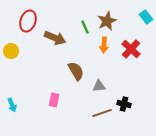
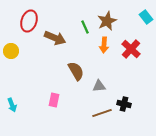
red ellipse: moved 1 px right
